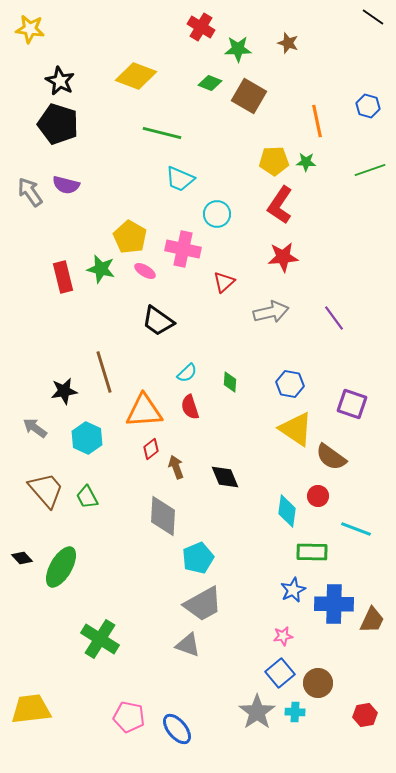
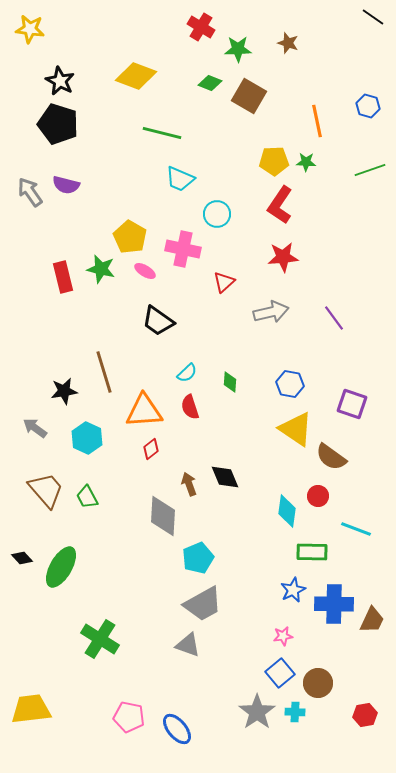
brown arrow at (176, 467): moved 13 px right, 17 px down
